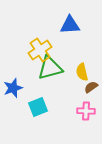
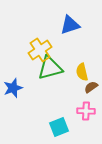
blue triangle: rotated 15 degrees counterclockwise
cyan square: moved 21 px right, 20 px down
